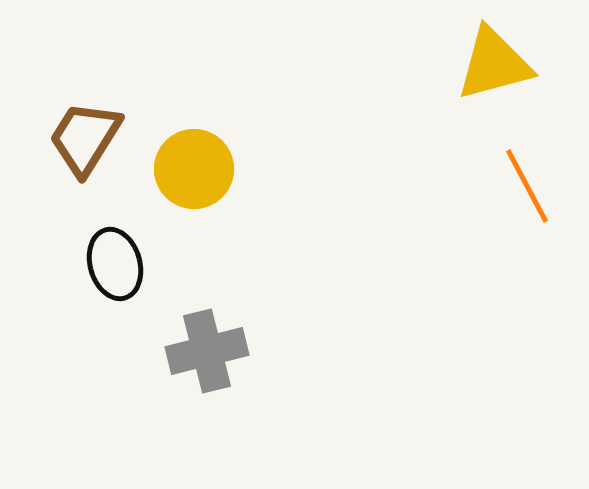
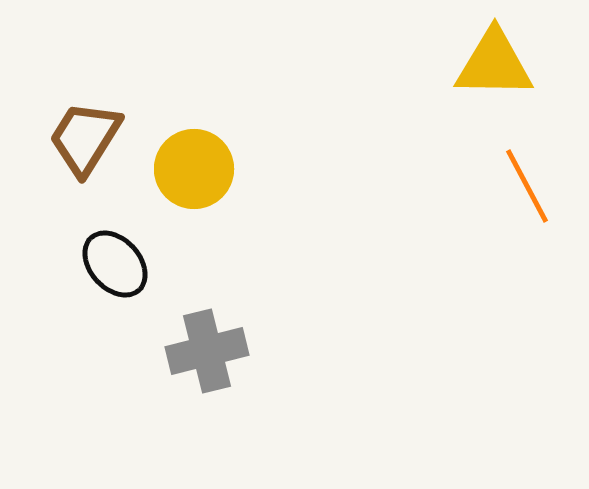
yellow triangle: rotated 16 degrees clockwise
black ellipse: rotated 26 degrees counterclockwise
